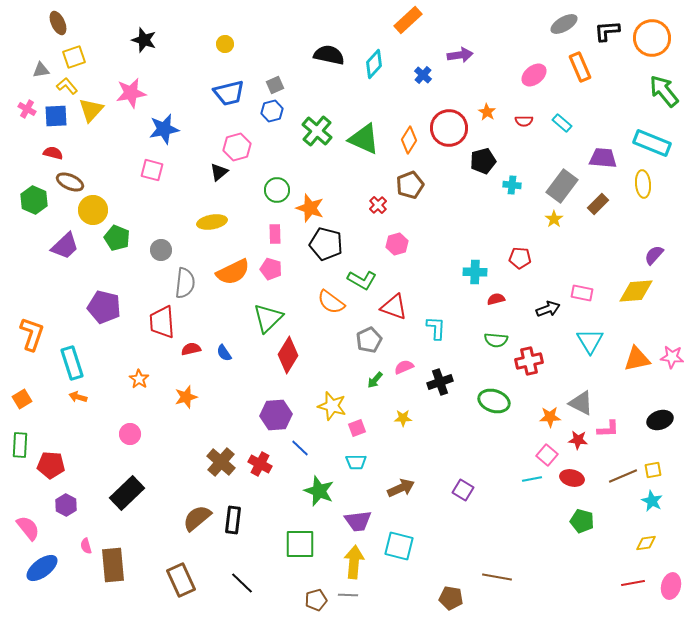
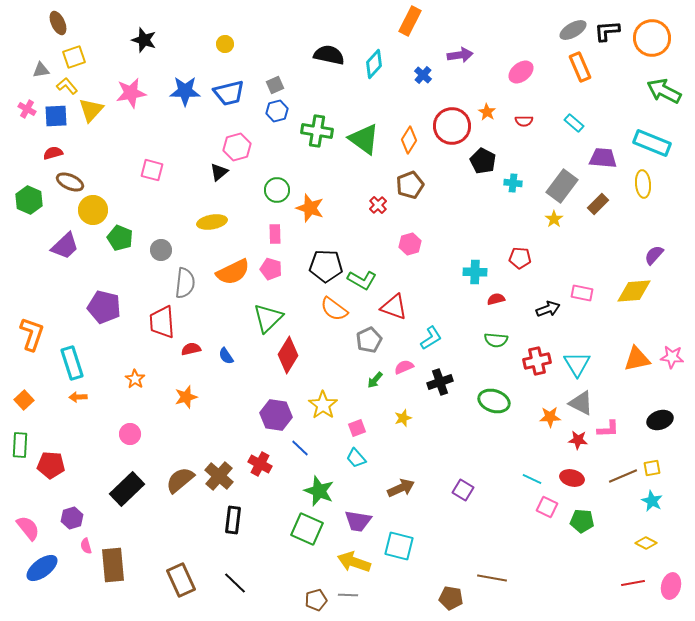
orange rectangle at (408, 20): moved 2 px right, 1 px down; rotated 20 degrees counterclockwise
gray ellipse at (564, 24): moved 9 px right, 6 px down
pink ellipse at (534, 75): moved 13 px left, 3 px up
green arrow at (664, 91): rotated 24 degrees counterclockwise
blue hexagon at (272, 111): moved 5 px right
cyan rectangle at (562, 123): moved 12 px right
red circle at (449, 128): moved 3 px right, 2 px up
blue star at (164, 129): moved 21 px right, 38 px up; rotated 12 degrees clockwise
green cross at (317, 131): rotated 32 degrees counterclockwise
green triangle at (364, 139): rotated 12 degrees clockwise
red semicircle at (53, 153): rotated 30 degrees counterclockwise
black pentagon at (483, 161): rotated 30 degrees counterclockwise
cyan cross at (512, 185): moved 1 px right, 2 px up
green hexagon at (34, 200): moved 5 px left
green pentagon at (117, 238): moved 3 px right
black pentagon at (326, 244): moved 22 px down; rotated 12 degrees counterclockwise
pink hexagon at (397, 244): moved 13 px right
yellow diamond at (636, 291): moved 2 px left
orange semicircle at (331, 302): moved 3 px right, 7 px down
cyan L-shape at (436, 328): moved 5 px left, 10 px down; rotated 55 degrees clockwise
cyan triangle at (590, 341): moved 13 px left, 23 px down
blue semicircle at (224, 353): moved 2 px right, 3 px down
red cross at (529, 361): moved 8 px right
orange star at (139, 379): moved 4 px left
orange arrow at (78, 397): rotated 18 degrees counterclockwise
orange square at (22, 399): moved 2 px right, 1 px down; rotated 12 degrees counterclockwise
yellow star at (332, 406): moved 9 px left, 1 px up; rotated 20 degrees clockwise
purple hexagon at (276, 415): rotated 12 degrees clockwise
yellow star at (403, 418): rotated 18 degrees counterclockwise
pink square at (547, 455): moved 52 px down; rotated 15 degrees counterclockwise
brown cross at (221, 462): moved 2 px left, 14 px down
cyan trapezoid at (356, 462): moved 4 px up; rotated 50 degrees clockwise
yellow square at (653, 470): moved 1 px left, 2 px up
cyan line at (532, 479): rotated 36 degrees clockwise
black rectangle at (127, 493): moved 4 px up
purple hexagon at (66, 505): moved 6 px right, 13 px down; rotated 15 degrees clockwise
brown semicircle at (197, 518): moved 17 px left, 38 px up
purple trapezoid at (358, 521): rotated 16 degrees clockwise
green pentagon at (582, 521): rotated 10 degrees counterclockwise
yellow diamond at (646, 543): rotated 35 degrees clockwise
green square at (300, 544): moved 7 px right, 15 px up; rotated 24 degrees clockwise
yellow arrow at (354, 562): rotated 76 degrees counterclockwise
brown line at (497, 577): moved 5 px left, 1 px down
black line at (242, 583): moved 7 px left
